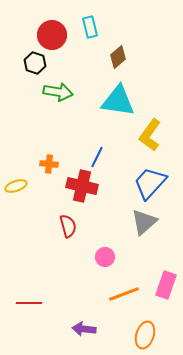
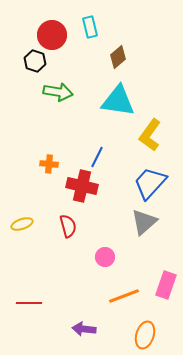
black hexagon: moved 2 px up
yellow ellipse: moved 6 px right, 38 px down
orange line: moved 2 px down
